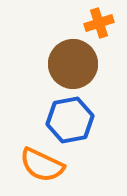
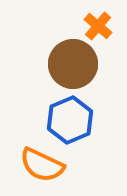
orange cross: moved 1 px left, 3 px down; rotated 32 degrees counterclockwise
blue hexagon: rotated 12 degrees counterclockwise
